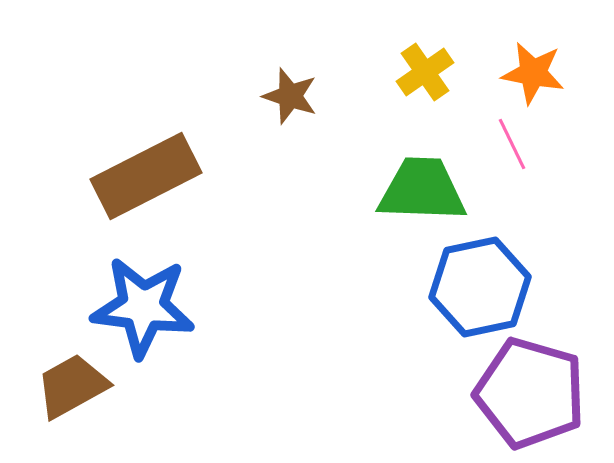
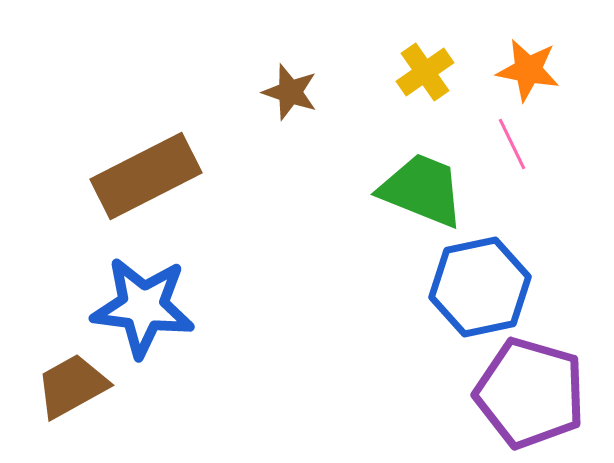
orange star: moved 5 px left, 3 px up
brown star: moved 4 px up
green trapezoid: rotated 20 degrees clockwise
